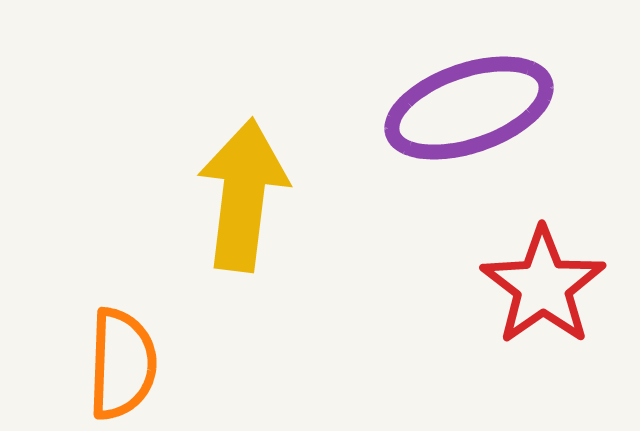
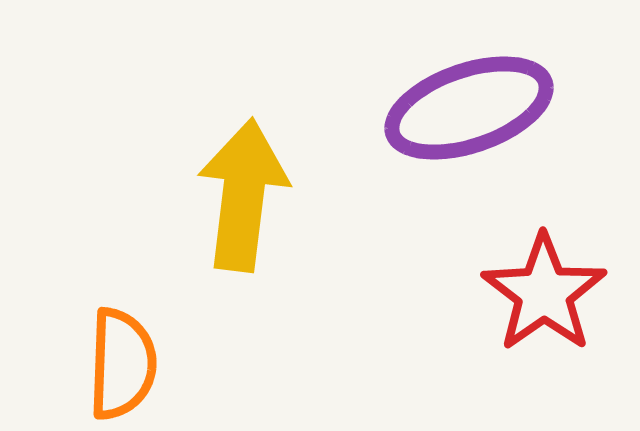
red star: moved 1 px right, 7 px down
